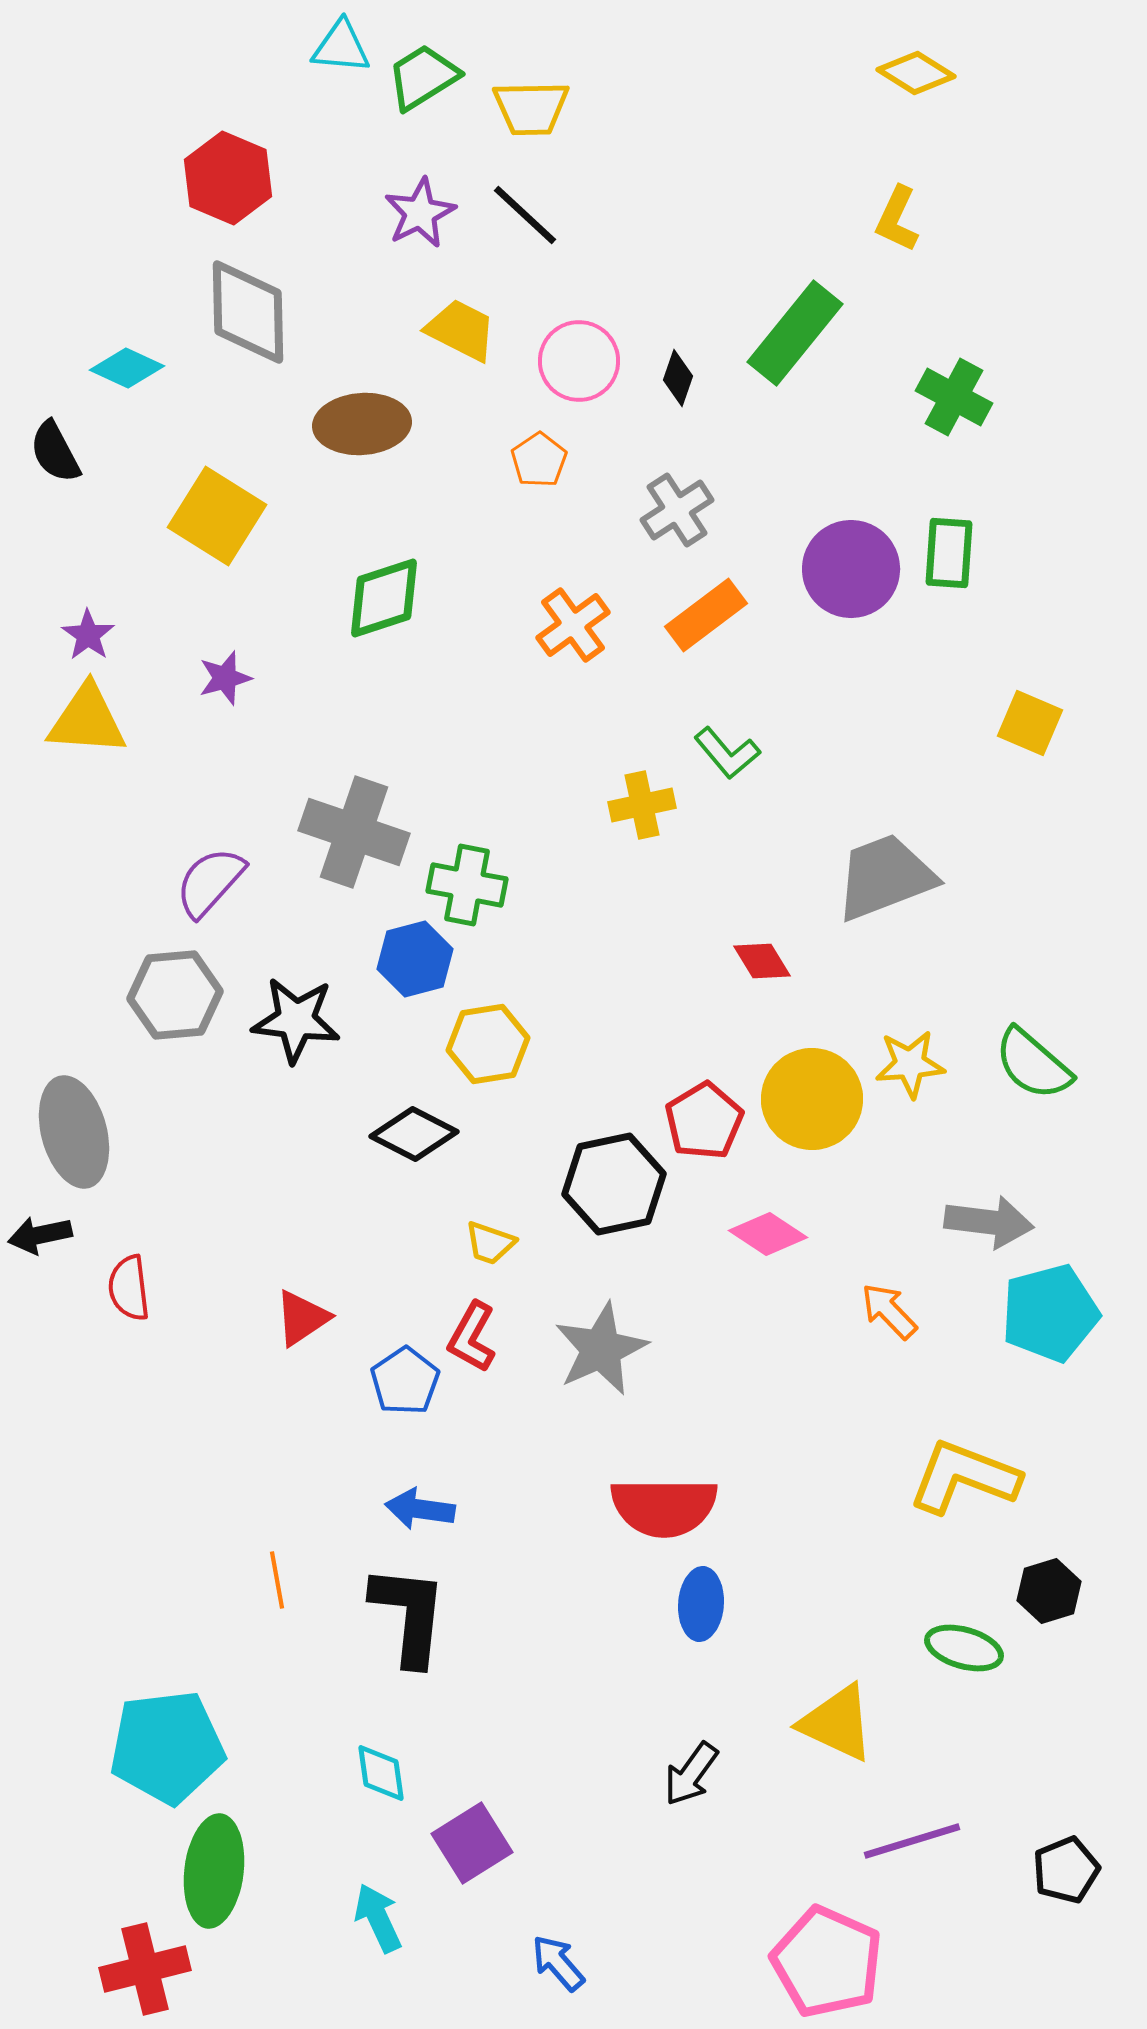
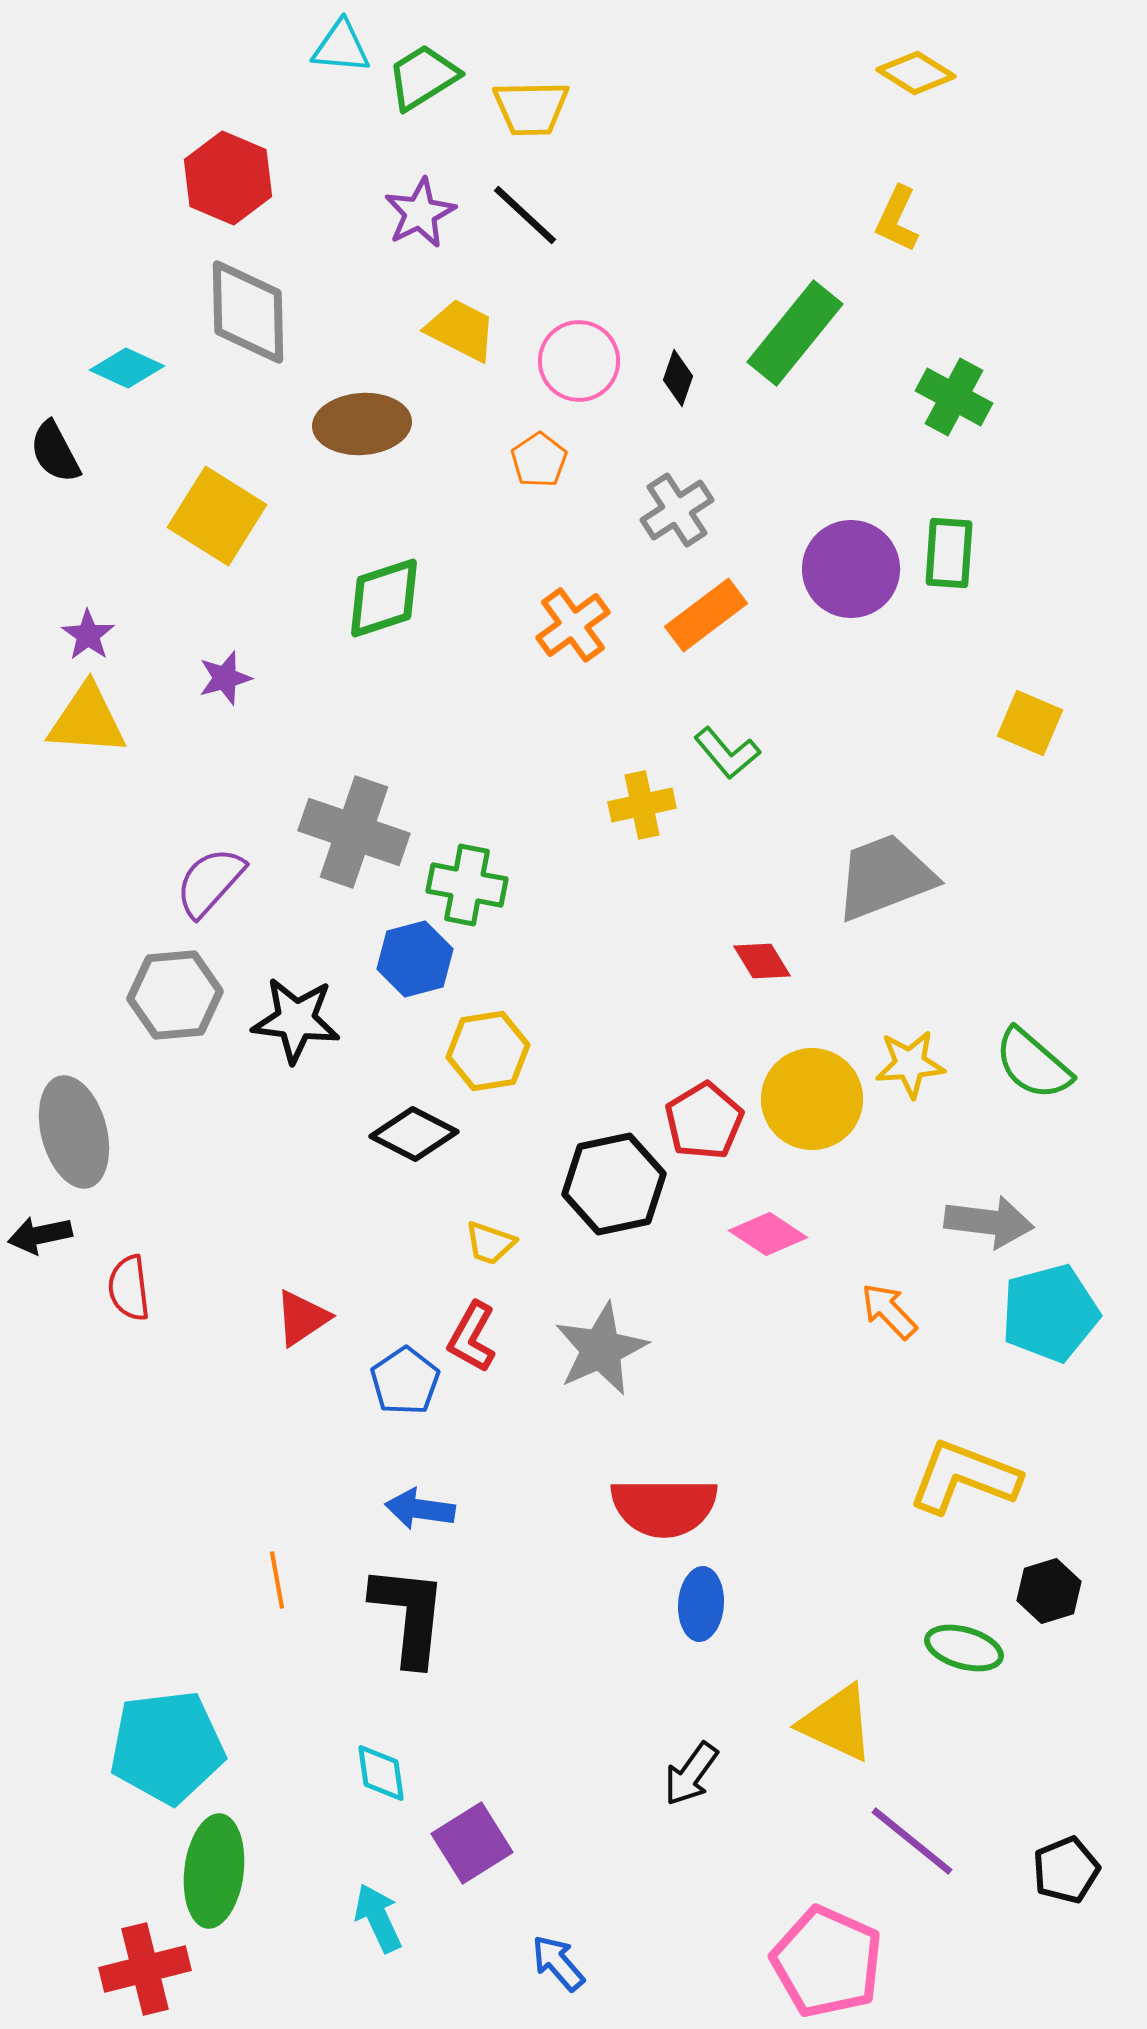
yellow hexagon at (488, 1044): moved 7 px down
purple line at (912, 1841): rotated 56 degrees clockwise
